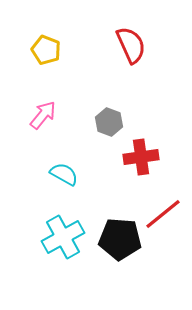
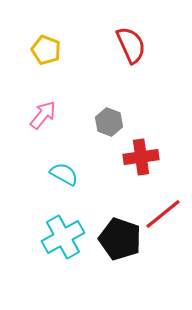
black pentagon: rotated 15 degrees clockwise
